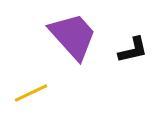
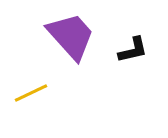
purple trapezoid: moved 2 px left
